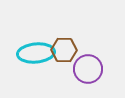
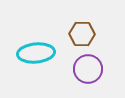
brown hexagon: moved 18 px right, 16 px up
